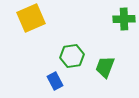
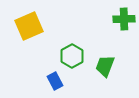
yellow square: moved 2 px left, 8 px down
green hexagon: rotated 20 degrees counterclockwise
green trapezoid: moved 1 px up
